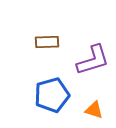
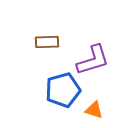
blue pentagon: moved 11 px right, 5 px up
